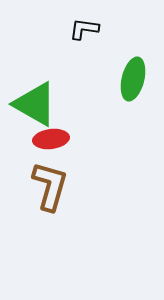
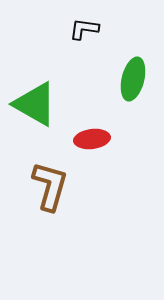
red ellipse: moved 41 px right
